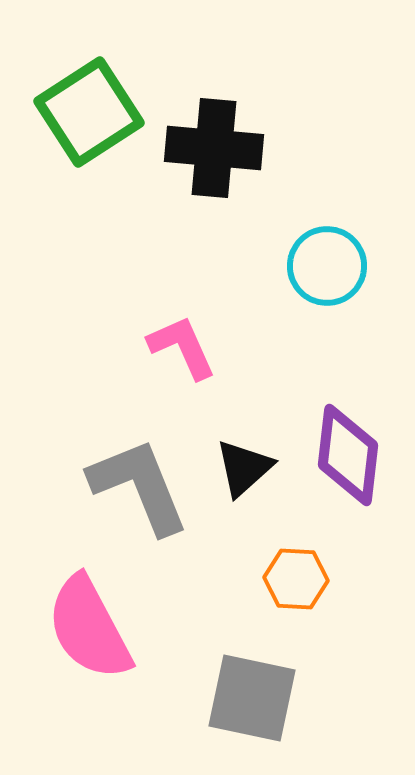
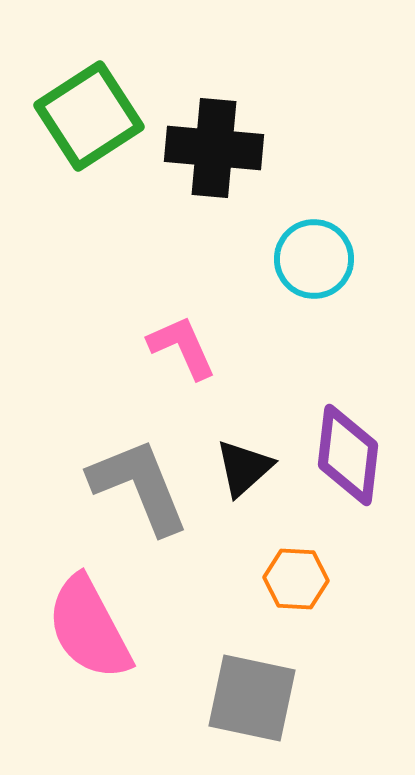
green square: moved 4 px down
cyan circle: moved 13 px left, 7 px up
